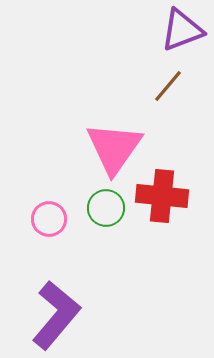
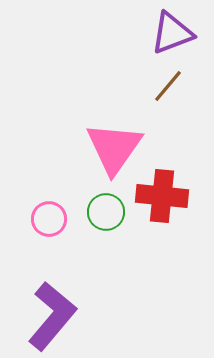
purple triangle: moved 10 px left, 3 px down
green circle: moved 4 px down
purple L-shape: moved 4 px left, 1 px down
